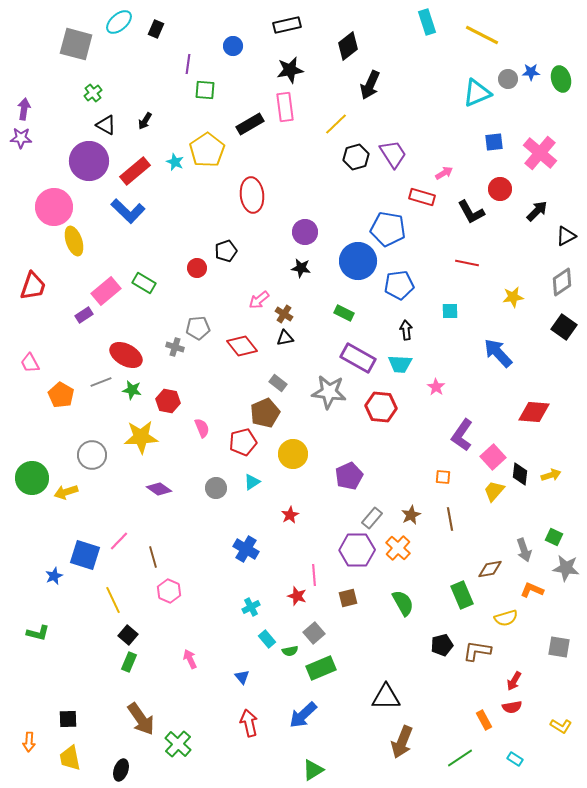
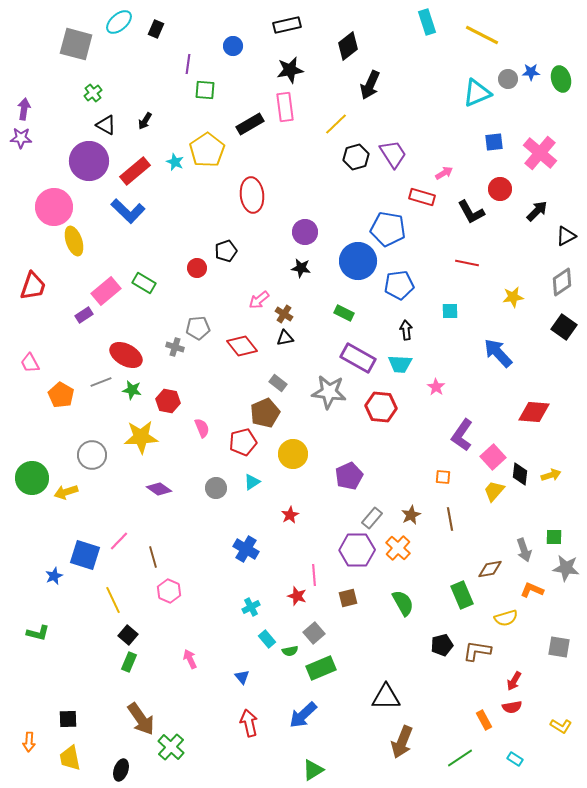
green square at (554, 537): rotated 24 degrees counterclockwise
green cross at (178, 744): moved 7 px left, 3 px down
